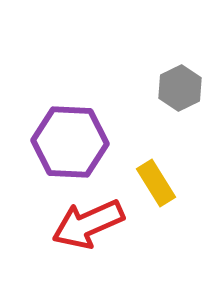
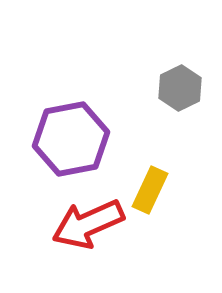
purple hexagon: moved 1 px right, 3 px up; rotated 14 degrees counterclockwise
yellow rectangle: moved 6 px left, 7 px down; rotated 57 degrees clockwise
